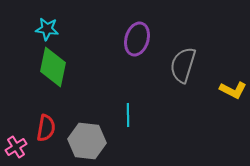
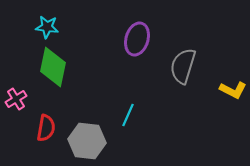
cyan star: moved 2 px up
gray semicircle: moved 1 px down
cyan line: rotated 25 degrees clockwise
pink cross: moved 48 px up
